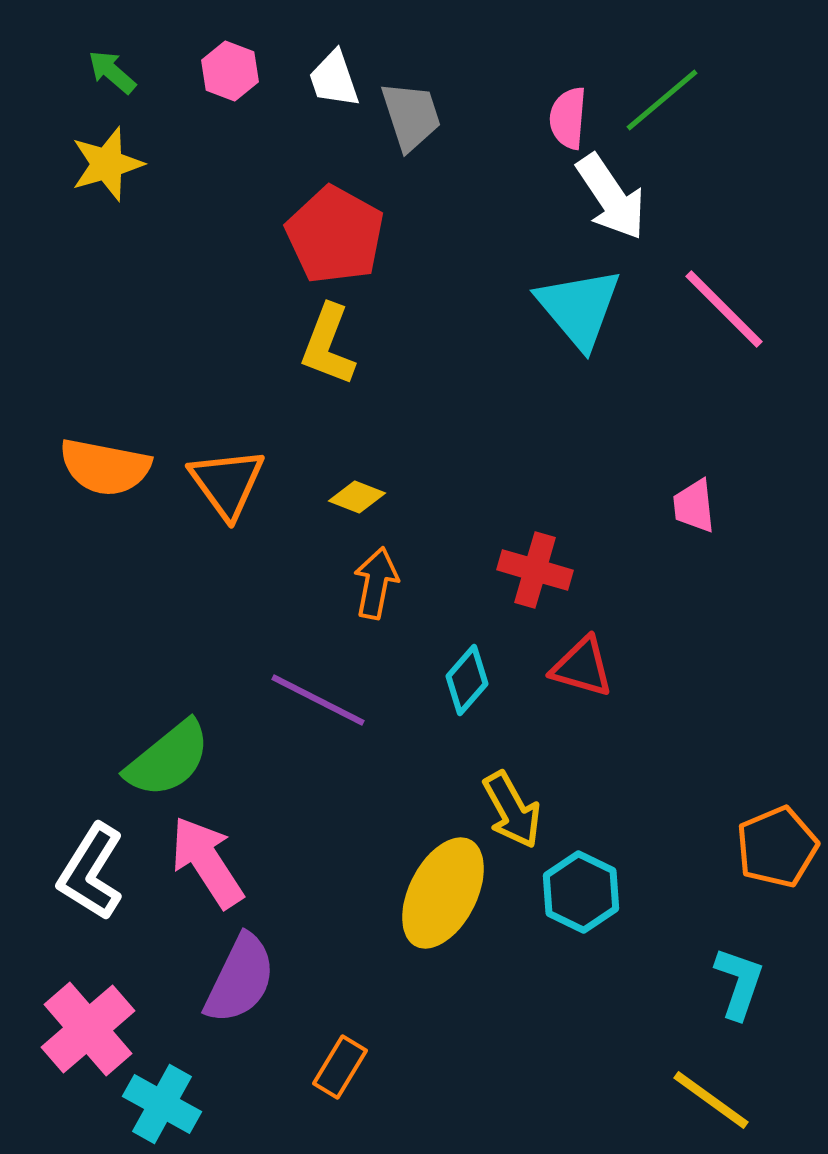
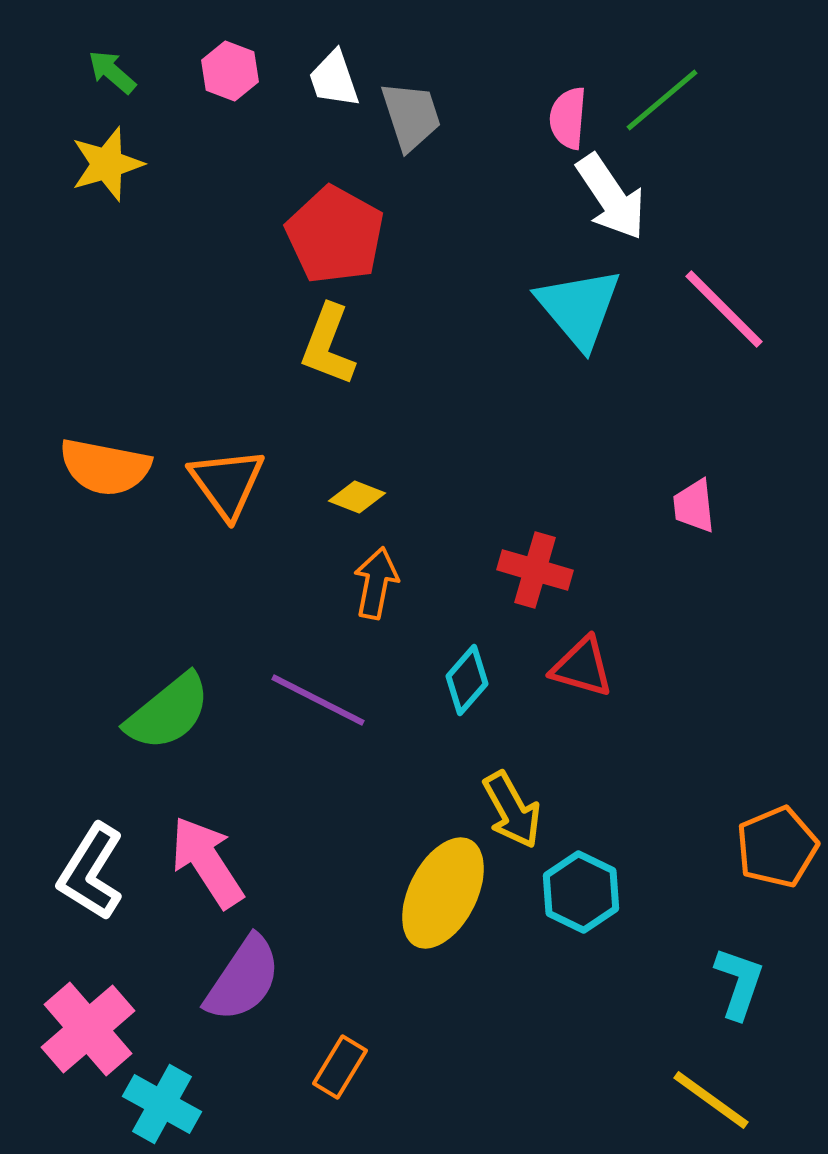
green semicircle: moved 47 px up
purple semicircle: moved 3 px right; rotated 8 degrees clockwise
